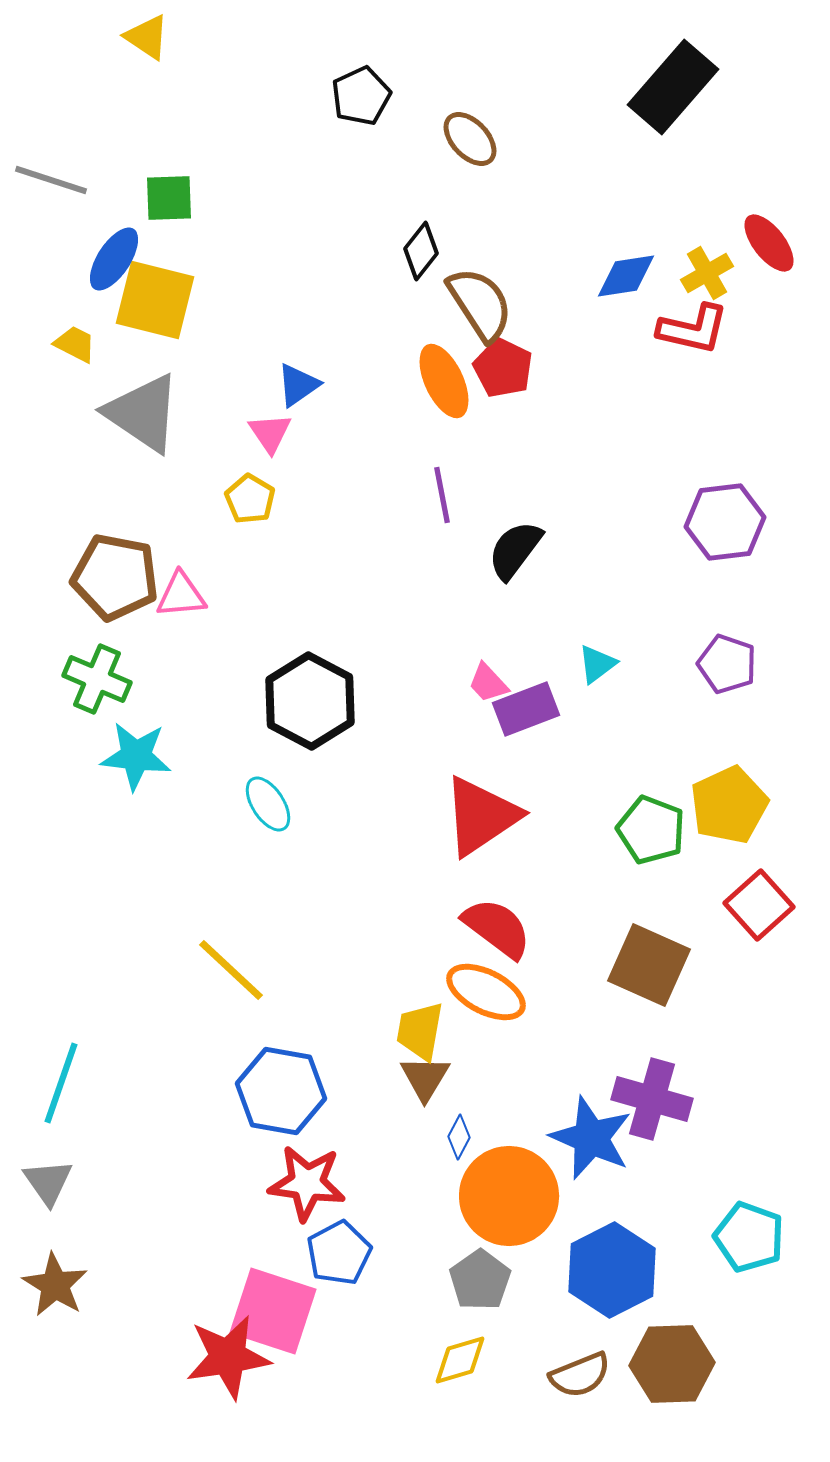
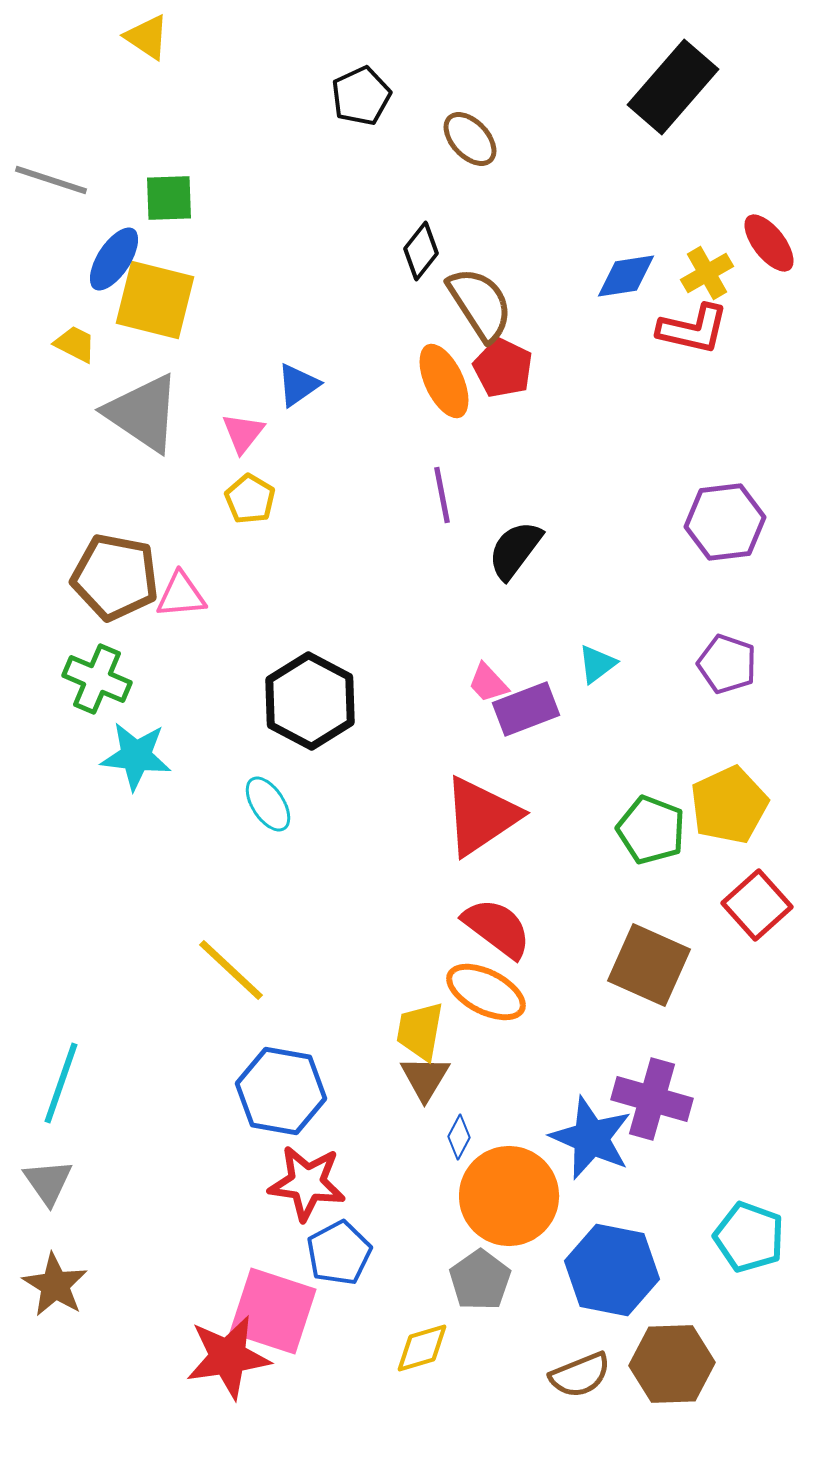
pink triangle at (270, 433): moved 27 px left; rotated 12 degrees clockwise
red square at (759, 905): moved 2 px left
blue hexagon at (612, 1270): rotated 22 degrees counterclockwise
yellow diamond at (460, 1360): moved 38 px left, 12 px up
